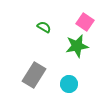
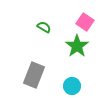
green star: rotated 25 degrees counterclockwise
gray rectangle: rotated 10 degrees counterclockwise
cyan circle: moved 3 px right, 2 px down
